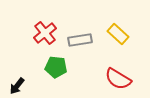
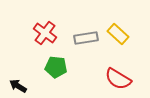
red cross: rotated 15 degrees counterclockwise
gray rectangle: moved 6 px right, 2 px up
black arrow: moved 1 px right; rotated 84 degrees clockwise
